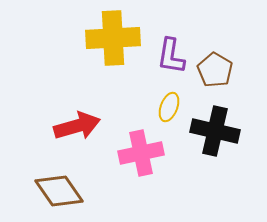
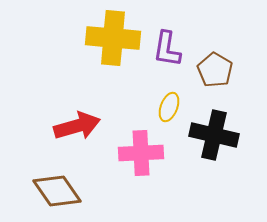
yellow cross: rotated 8 degrees clockwise
purple L-shape: moved 4 px left, 7 px up
black cross: moved 1 px left, 4 px down
pink cross: rotated 9 degrees clockwise
brown diamond: moved 2 px left
